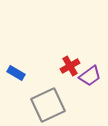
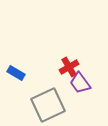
red cross: moved 1 px left, 1 px down
purple trapezoid: moved 10 px left, 7 px down; rotated 90 degrees clockwise
